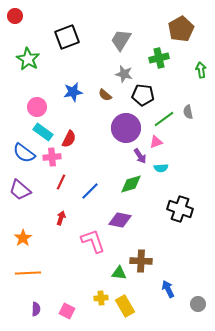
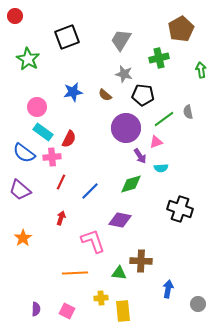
orange line: moved 47 px right
blue arrow: rotated 36 degrees clockwise
yellow rectangle: moved 2 px left, 5 px down; rotated 25 degrees clockwise
